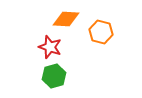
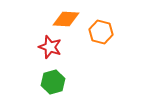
green hexagon: moved 1 px left, 6 px down
